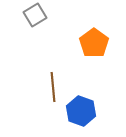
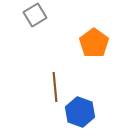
brown line: moved 2 px right
blue hexagon: moved 1 px left, 1 px down
